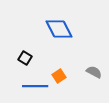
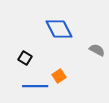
gray semicircle: moved 3 px right, 22 px up
